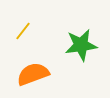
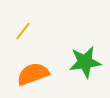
green star: moved 4 px right, 17 px down
